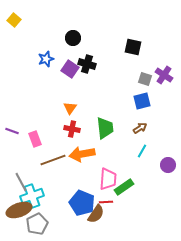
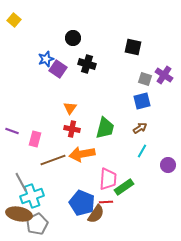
purple square: moved 12 px left
green trapezoid: rotated 20 degrees clockwise
pink rectangle: rotated 35 degrees clockwise
brown ellipse: moved 4 px down; rotated 30 degrees clockwise
